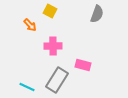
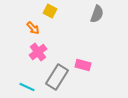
orange arrow: moved 3 px right, 3 px down
pink cross: moved 15 px left, 6 px down; rotated 36 degrees counterclockwise
gray rectangle: moved 3 px up
